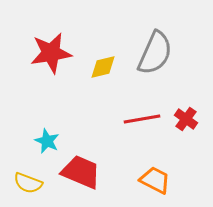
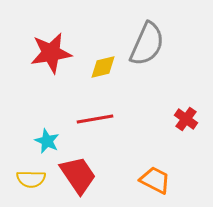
gray semicircle: moved 8 px left, 9 px up
red line: moved 47 px left
red trapezoid: moved 3 px left, 3 px down; rotated 33 degrees clockwise
yellow semicircle: moved 3 px right, 4 px up; rotated 20 degrees counterclockwise
